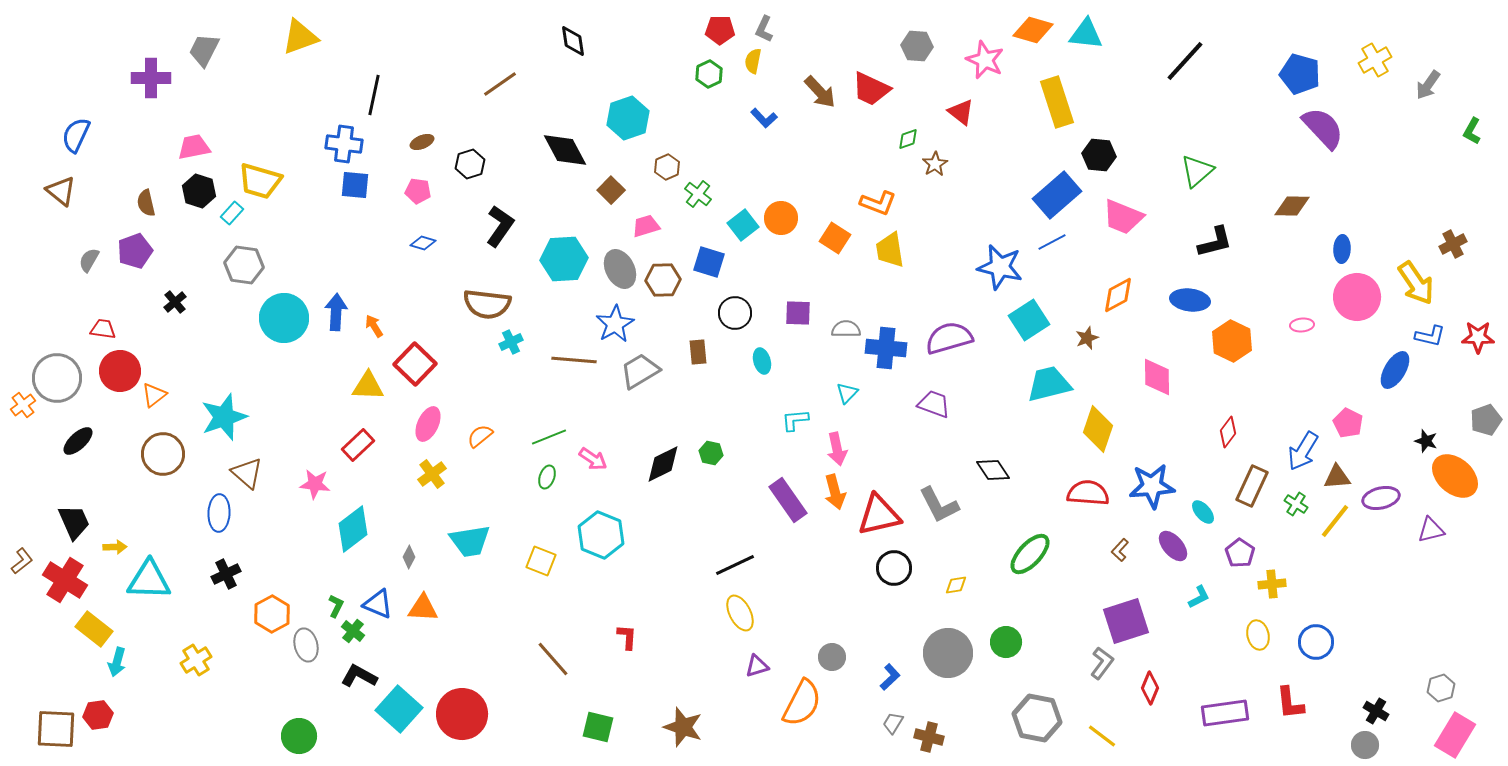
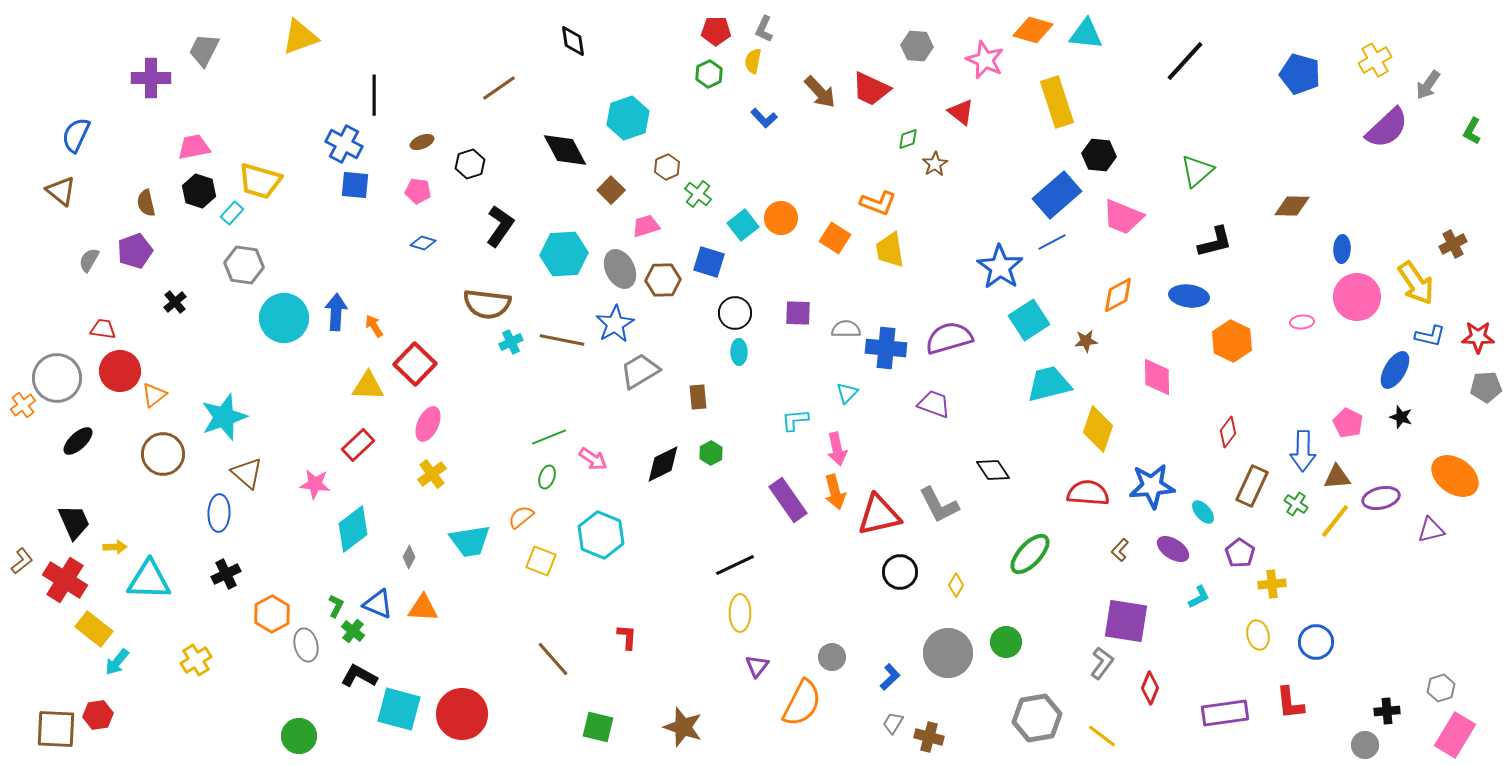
red pentagon at (720, 30): moved 4 px left, 1 px down
brown line at (500, 84): moved 1 px left, 4 px down
black line at (374, 95): rotated 12 degrees counterclockwise
purple semicircle at (1323, 128): moved 64 px right; rotated 90 degrees clockwise
blue cross at (344, 144): rotated 21 degrees clockwise
cyan hexagon at (564, 259): moved 5 px up
blue star at (1000, 267): rotated 21 degrees clockwise
blue ellipse at (1190, 300): moved 1 px left, 4 px up
pink ellipse at (1302, 325): moved 3 px up
brown star at (1087, 338): moved 1 px left, 3 px down; rotated 15 degrees clockwise
brown rectangle at (698, 352): moved 45 px down
brown line at (574, 360): moved 12 px left, 20 px up; rotated 6 degrees clockwise
cyan ellipse at (762, 361): moved 23 px left, 9 px up; rotated 15 degrees clockwise
gray pentagon at (1486, 420): moved 33 px up; rotated 16 degrees clockwise
orange semicircle at (480, 436): moved 41 px right, 81 px down
black star at (1426, 441): moved 25 px left, 24 px up
blue arrow at (1303, 451): rotated 30 degrees counterclockwise
green hexagon at (711, 453): rotated 20 degrees clockwise
orange ellipse at (1455, 476): rotated 6 degrees counterclockwise
purple ellipse at (1173, 546): moved 3 px down; rotated 16 degrees counterclockwise
black circle at (894, 568): moved 6 px right, 4 px down
yellow diamond at (956, 585): rotated 50 degrees counterclockwise
yellow ellipse at (740, 613): rotated 27 degrees clockwise
purple square at (1126, 621): rotated 27 degrees clockwise
cyan arrow at (117, 662): rotated 24 degrees clockwise
purple triangle at (757, 666): rotated 35 degrees counterclockwise
cyan square at (399, 709): rotated 27 degrees counterclockwise
black cross at (1376, 711): moved 11 px right; rotated 35 degrees counterclockwise
gray hexagon at (1037, 718): rotated 21 degrees counterclockwise
